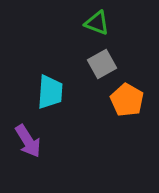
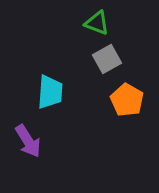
gray square: moved 5 px right, 5 px up
